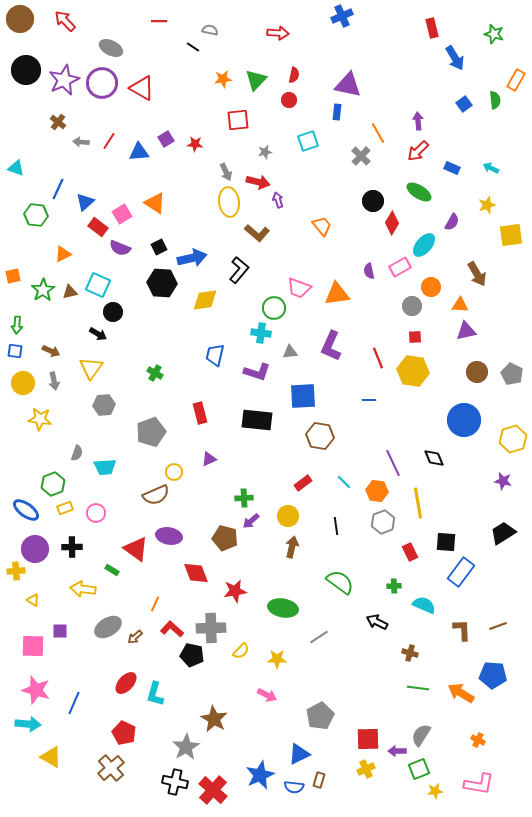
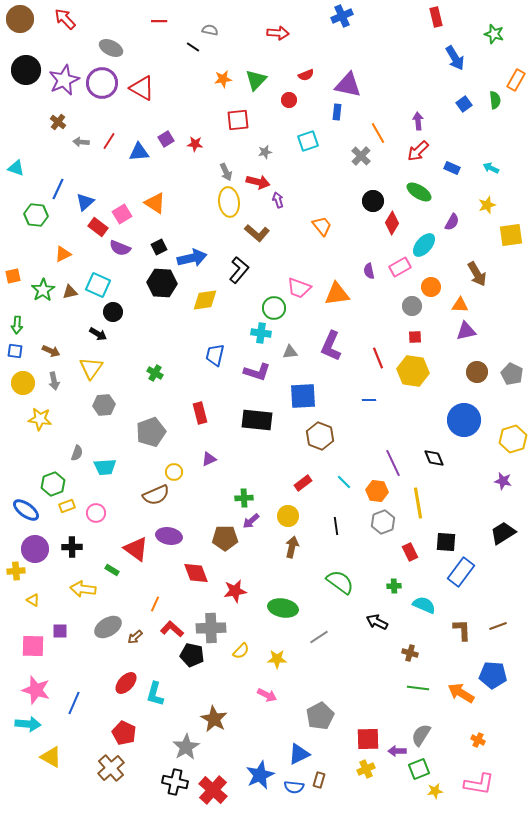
red arrow at (65, 21): moved 2 px up
red rectangle at (432, 28): moved 4 px right, 11 px up
red semicircle at (294, 75): moved 12 px right; rotated 56 degrees clockwise
brown hexagon at (320, 436): rotated 12 degrees clockwise
yellow rectangle at (65, 508): moved 2 px right, 2 px up
brown pentagon at (225, 538): rotated 15 degrees counterclockwise
